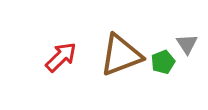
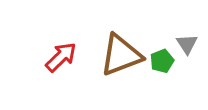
green pentagon: moved 1 px left, 1 px up
